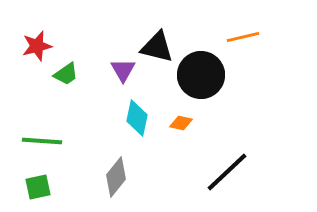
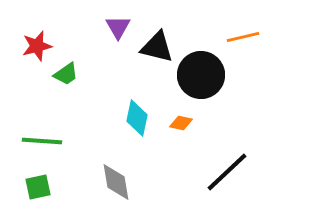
purple triangle: moved 5 px left, 43 px up
gray diamond: moved 5 px down; rotated 48 degrees counterclockwise
